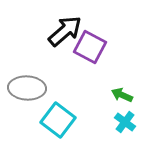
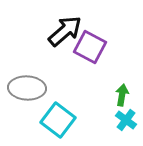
green arrow: rotated 75 degrees clockwise
cyan cross: moved 1 px right, 2 px up
